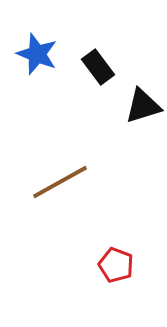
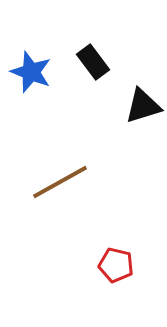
blue star: moved 6 px left, 18 px down
black rectangle: moved 5 px left, 5 px up
red pentagon: rotated 8 degrees counterclockwise
